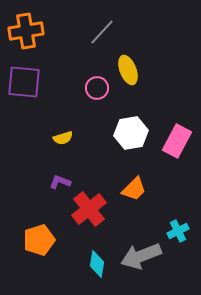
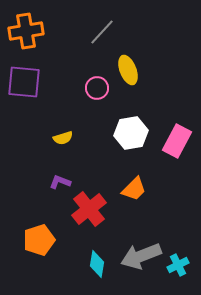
cyan cross: moved 34 px down
